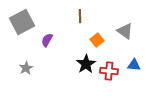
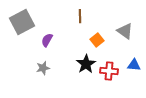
gray star: moved 17 px right; rotated 16 degrees clockwise
